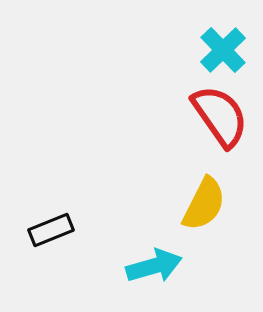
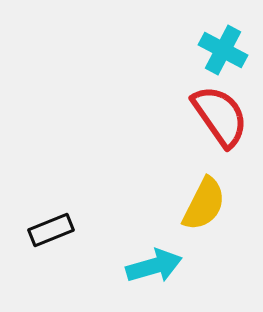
cyan cross: rotated 18 degrees counterclockwise
